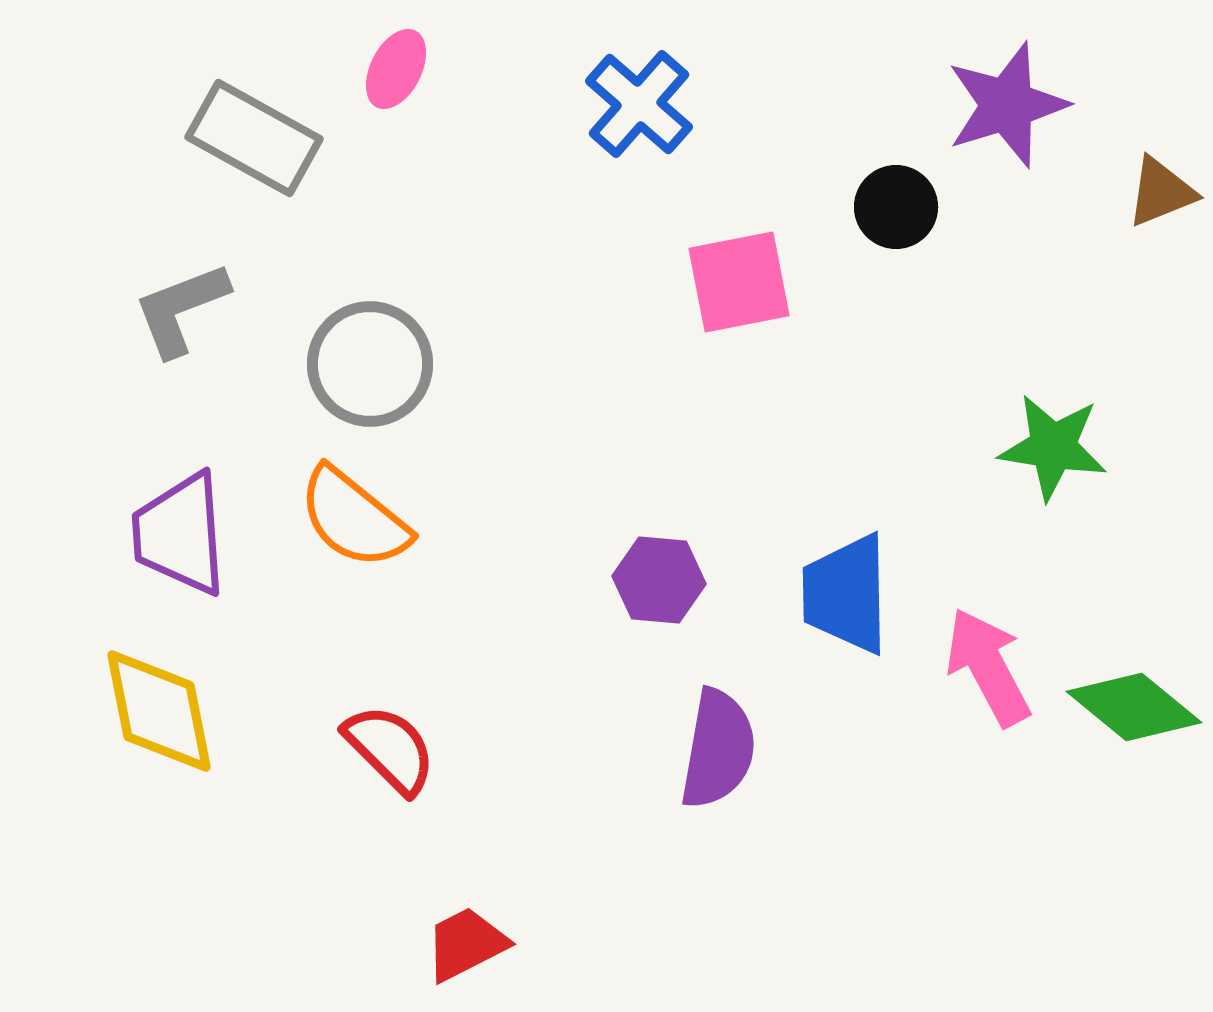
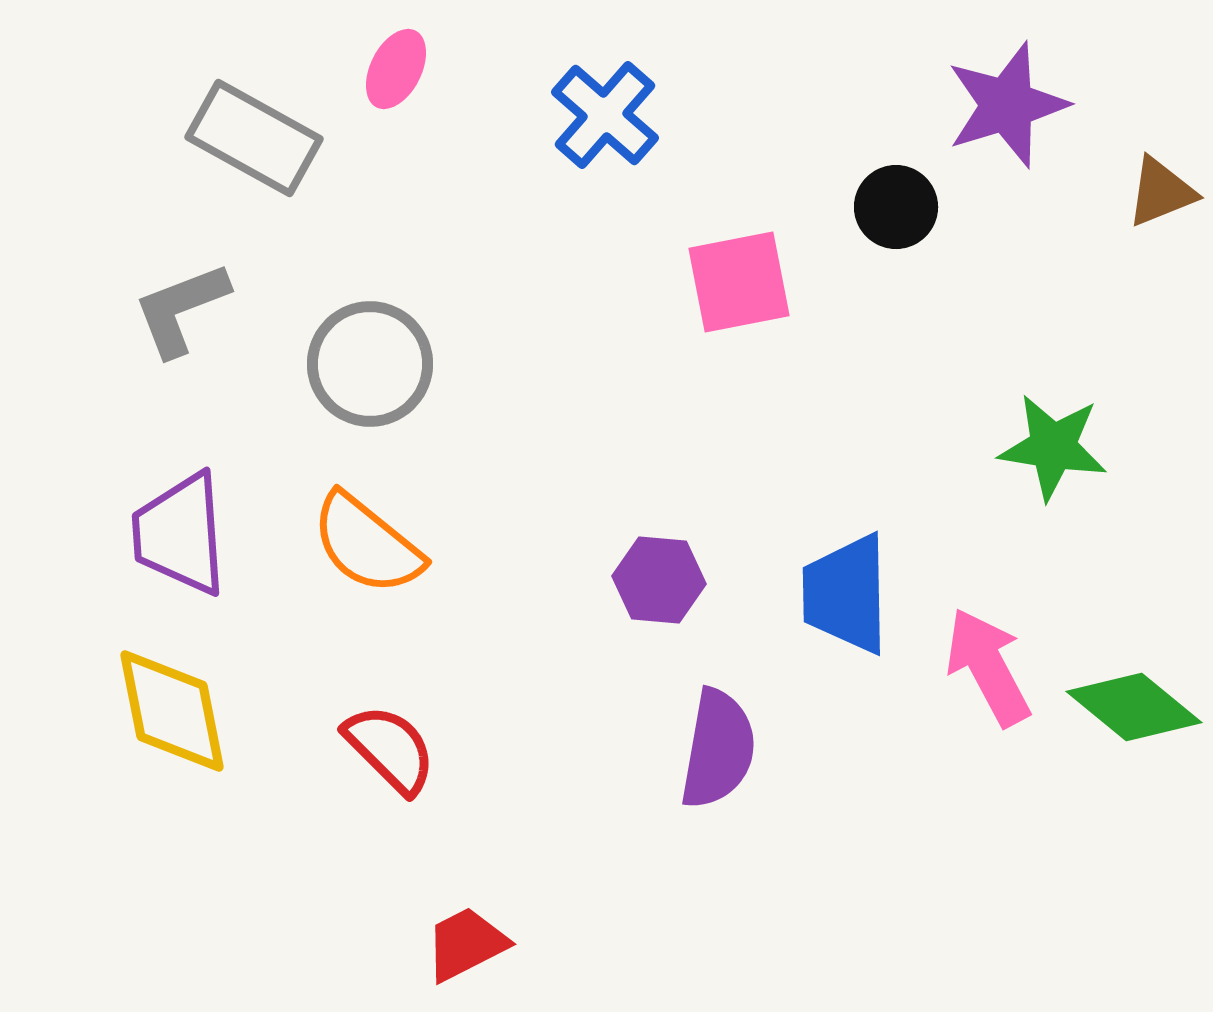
blue cross: moved 34 px left, 11 px down
orange semicircle: moved 13 px right, 26 px down
yellow diamond: moved 13 px right
